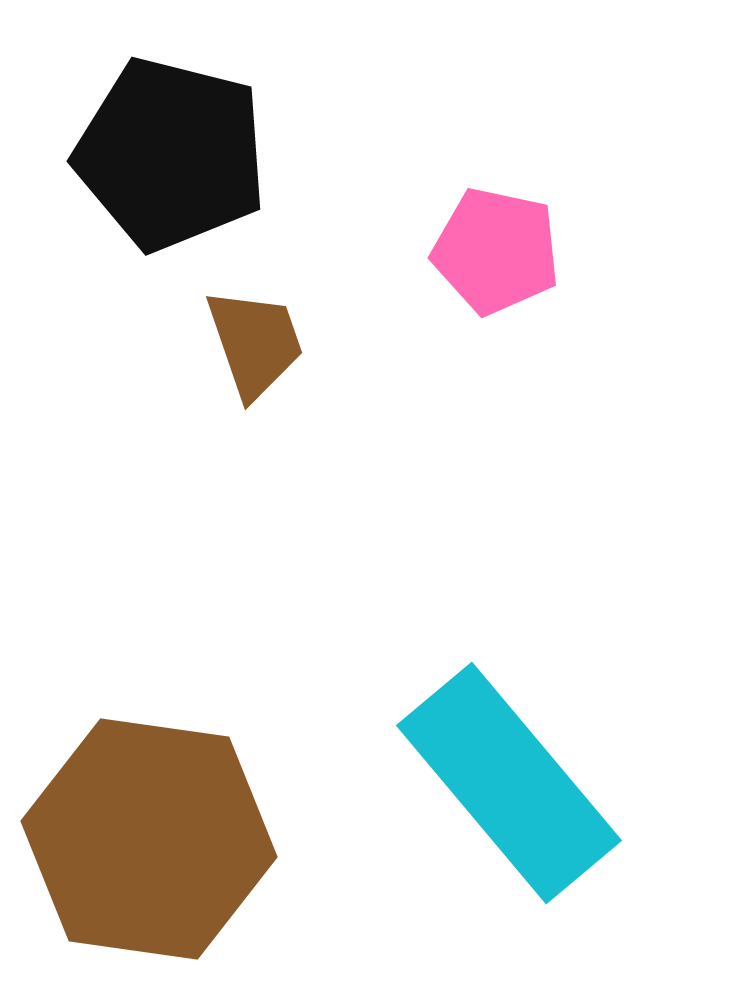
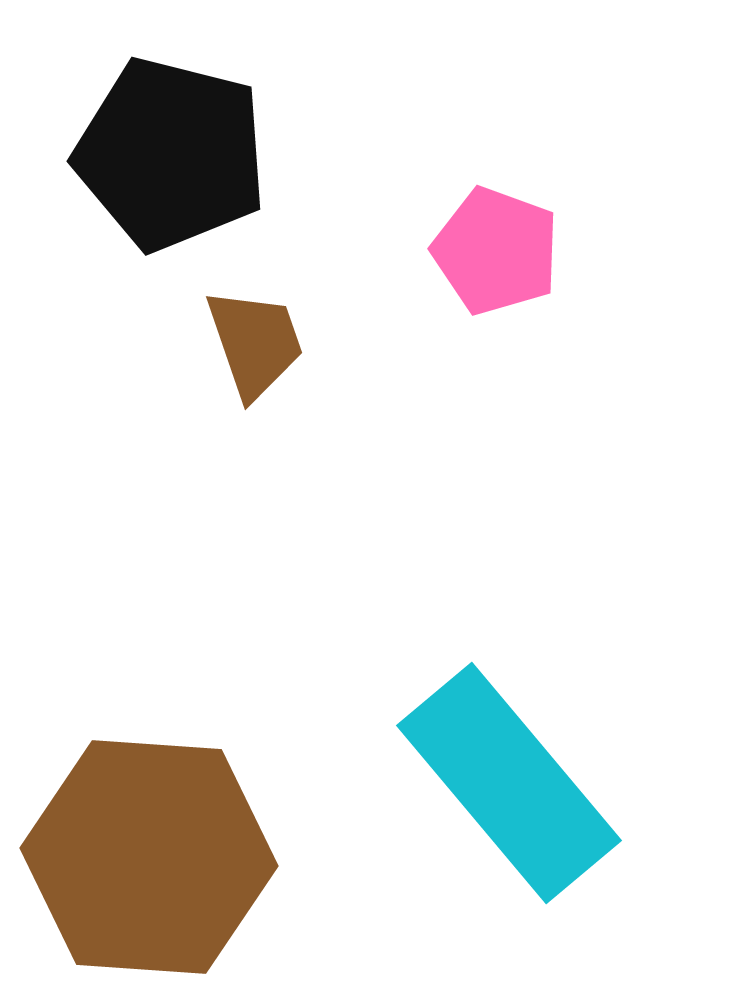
pink pentagon: rotated 8 degrees clockwise
brown hexagon: moved 18 px down; rotated 4 degrees counterclockwise
